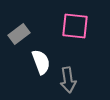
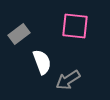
white semicircle: moved 1 px right
gray arrow: rotated 65 degrees clockwise
